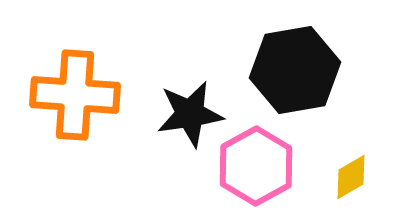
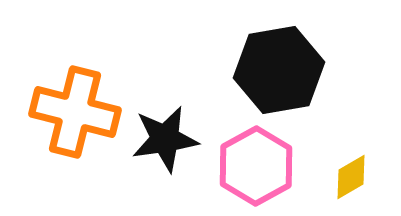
black hexagon: moved 16 px left
orange cross: moved 17 px down; rotated 10 degrees clockwise
black star: moved 25 px left, 25 px down
